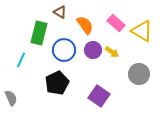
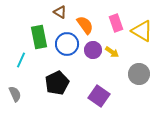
pink rectangle: rotated 30 degrees clockwise
green rectangle: moved 4 px down; rotated 25 degrees counterclockwise
blue circle: moved 3 px right, 6 px up
gray semicircle: moved 4 px right, 4 px up
